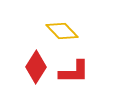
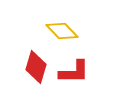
red diamond: rotated 16 degrees counterclockwise
